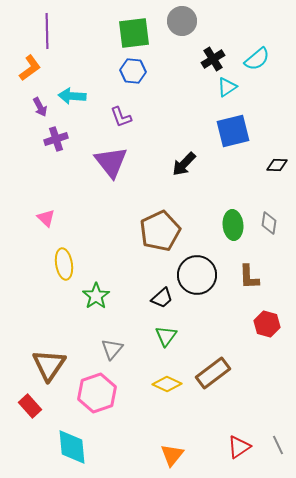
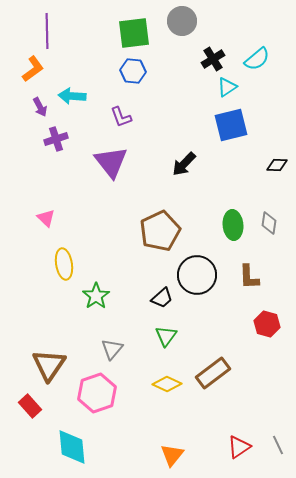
orange L-shape: moved 3 px right, 1 px down
blue square: moved 2 px left, 6 px up
